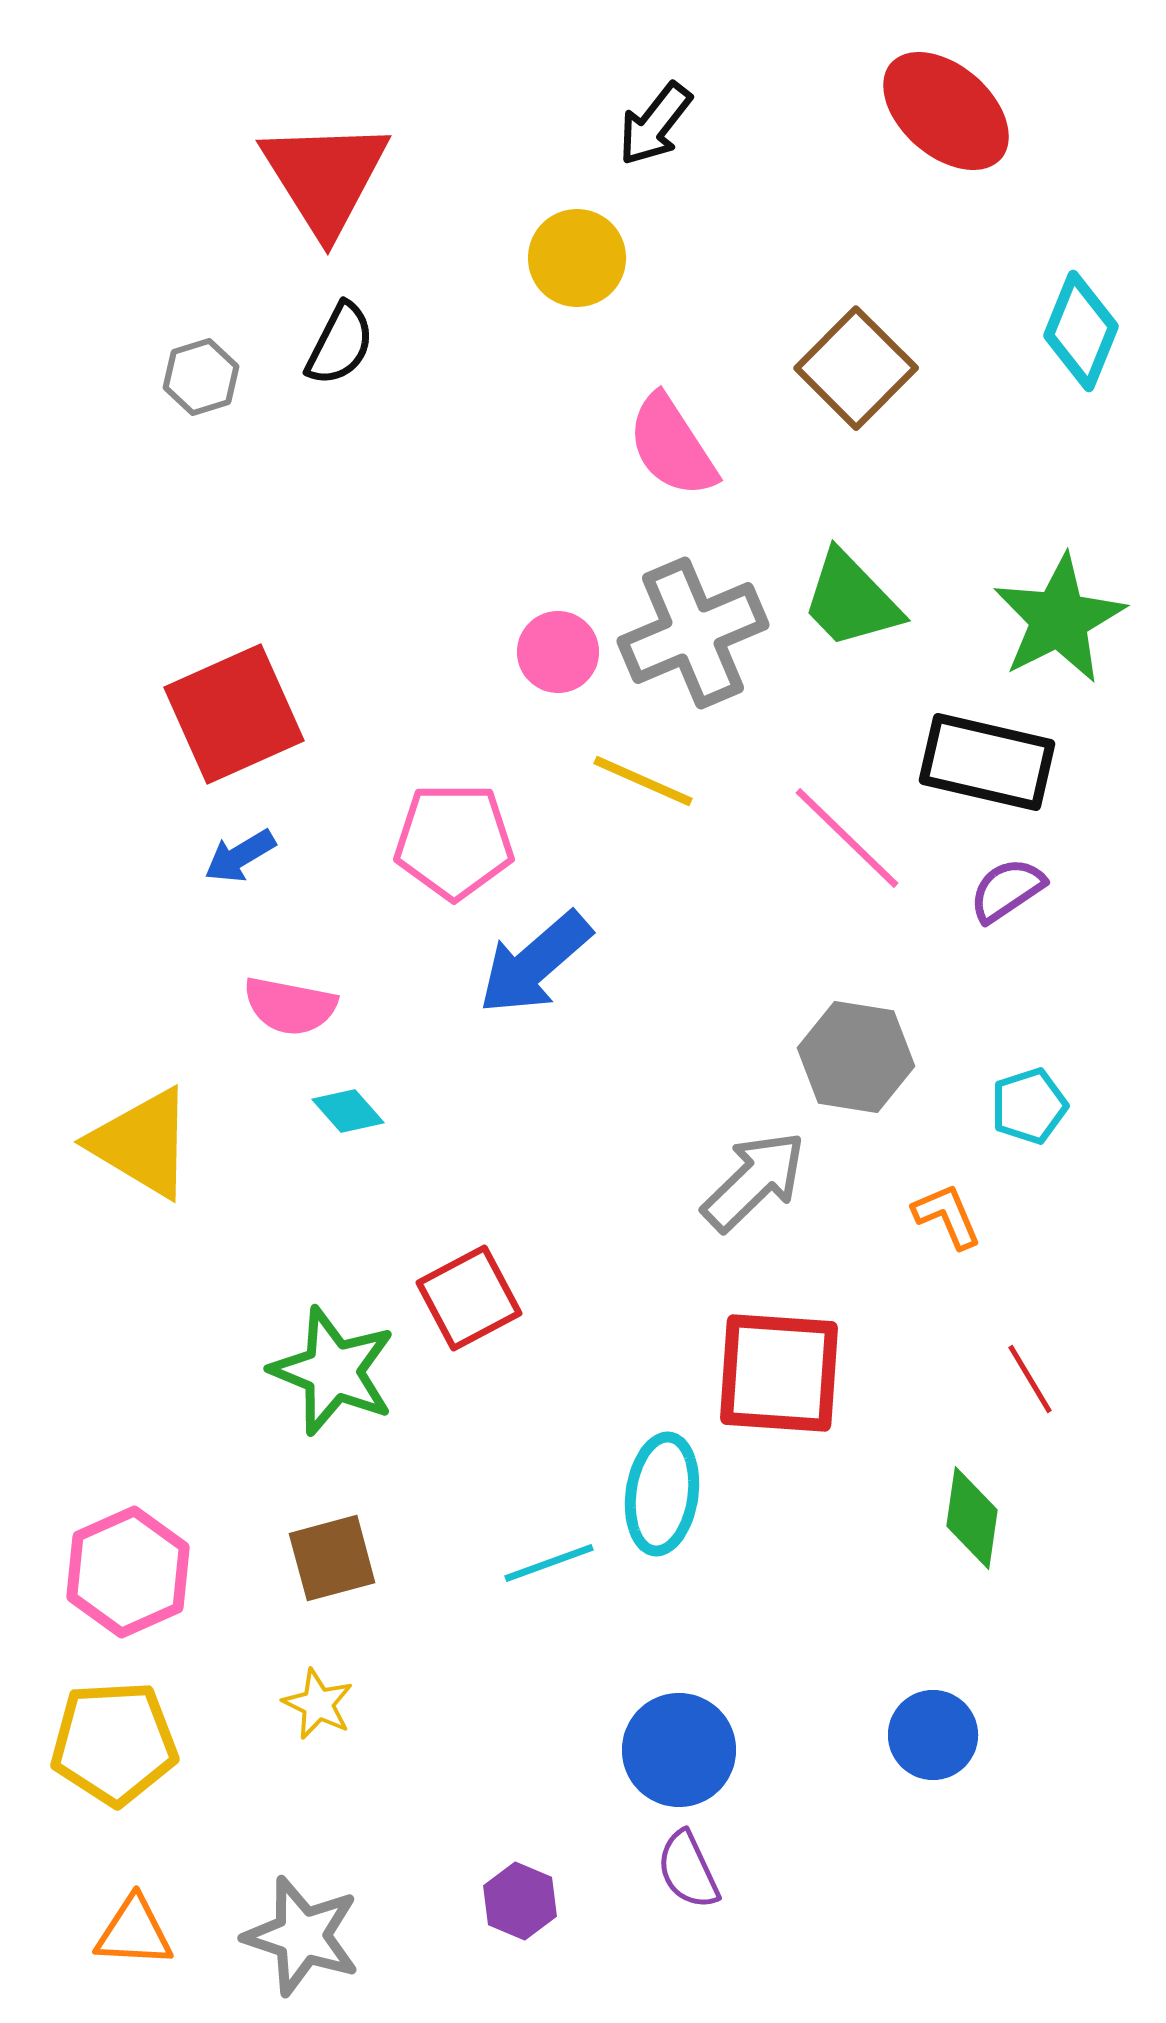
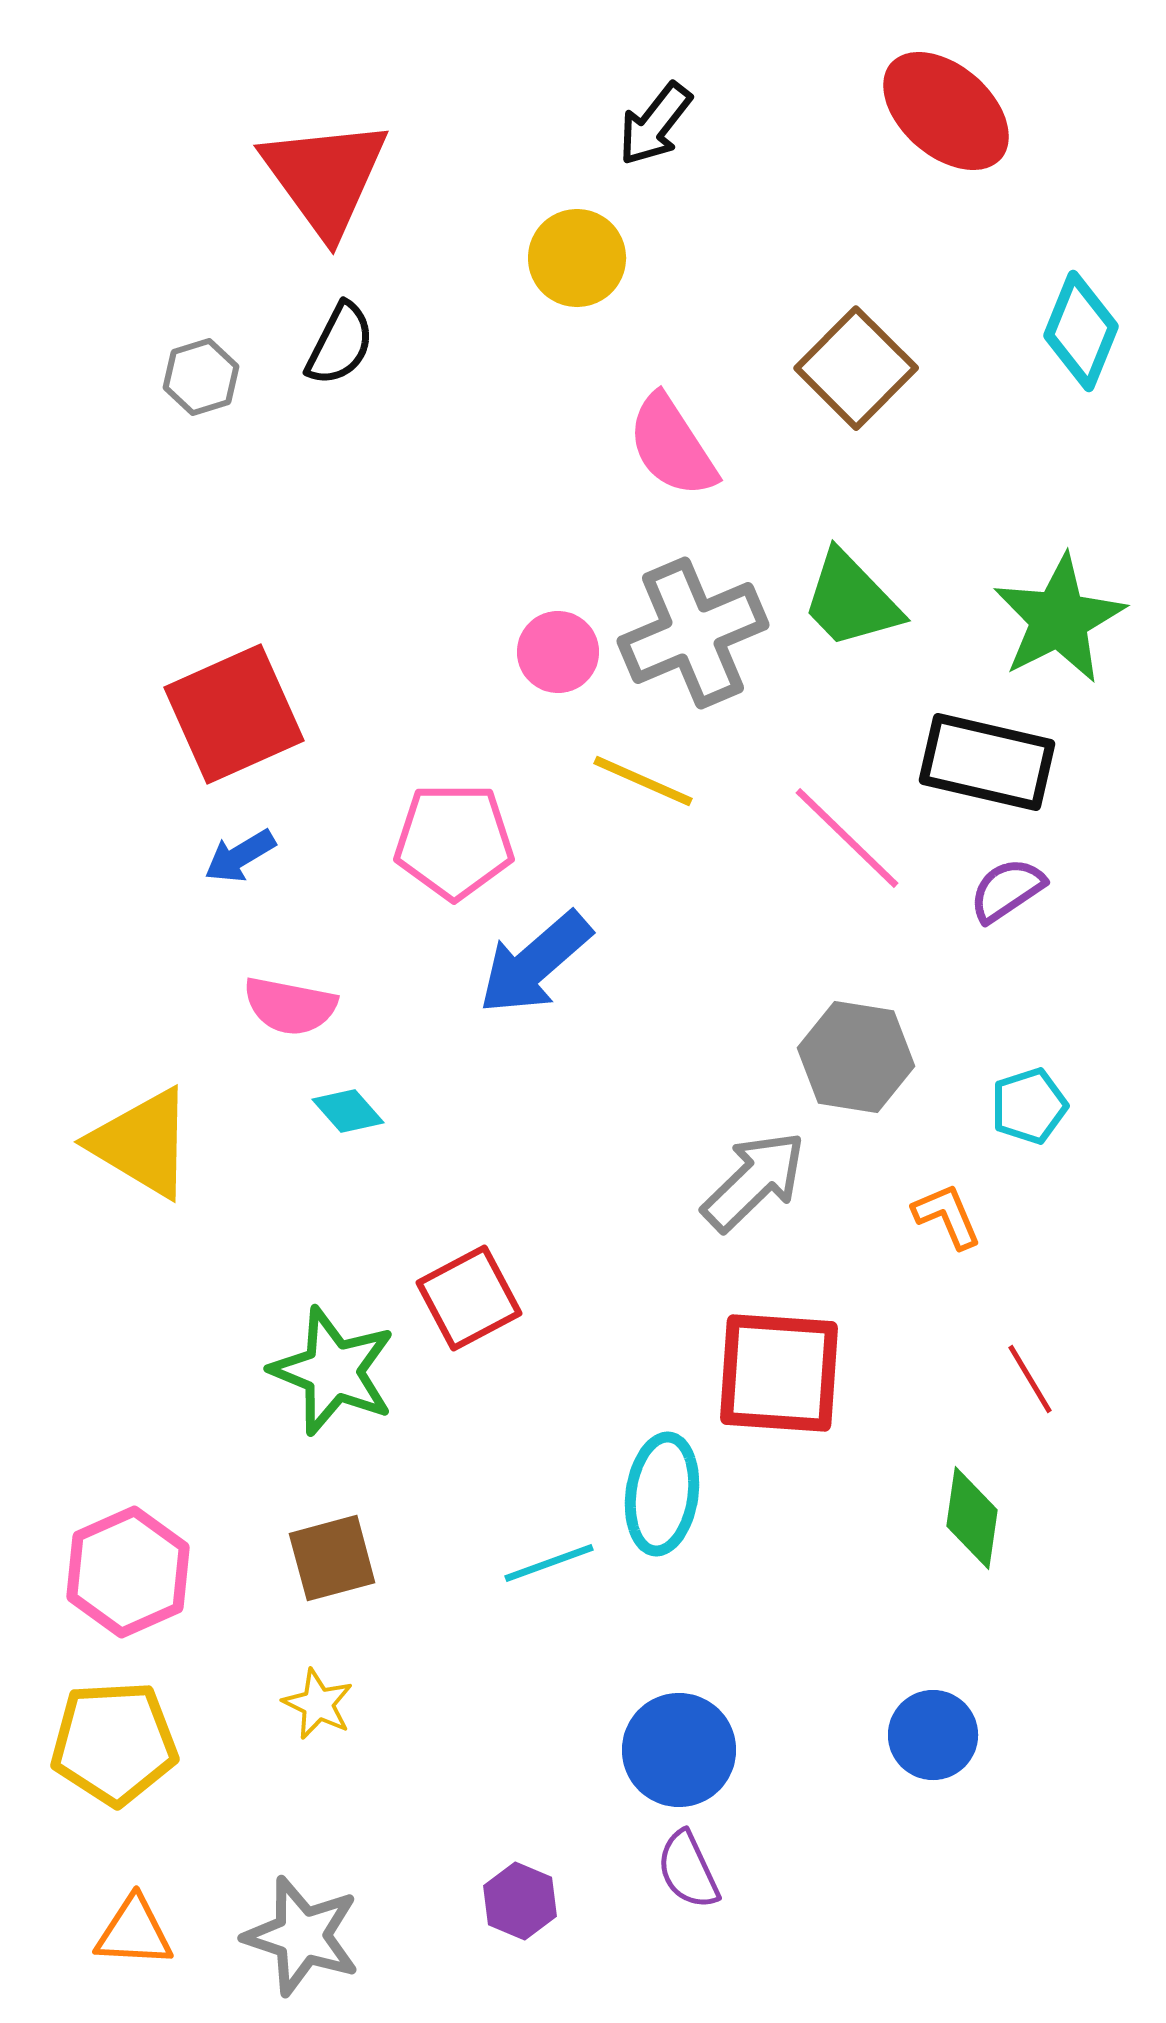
red triangle at (325, 177): rotated 4 degrees counterclockwise
